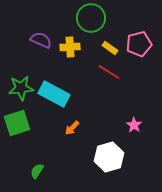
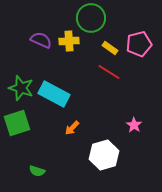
yellow cross: moved 1 px left, 6 px up
green star: rotated 25 degrees clockwise
white hexagon: moved 5 px left, 2 px up
green semicircle: rotated 105 degrees counterclockwise
